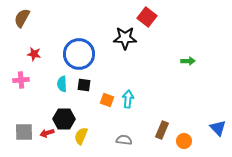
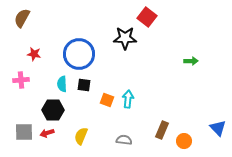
green arrow: moved 3 px right
black hexagon: moved 11 px left, 9 px up
